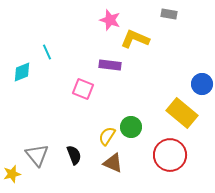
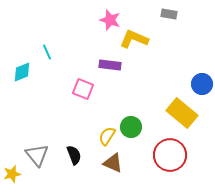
yellow L-shape: moved 1 px left
